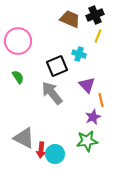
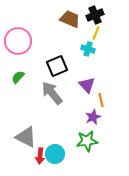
yellow line: moved 2 px left, 3 px up
cyan cross: moved 9 px right, 5 px up
green semicircle: rotated 104 degrees counterclockwise
gray triangle: moved 2 px right, 1 px up
red arrow: moved 1 px left, 6 px down
